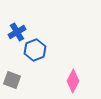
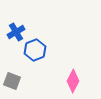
blue cross: moved 1 px left
gray square: moved 1 px down
